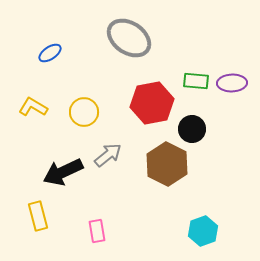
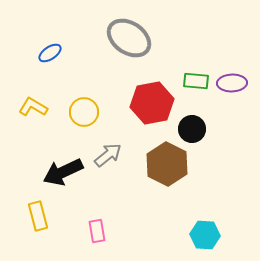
cyan hexagon: moved 2 px right, 4 px down; rotated 24 degrees clockwise
